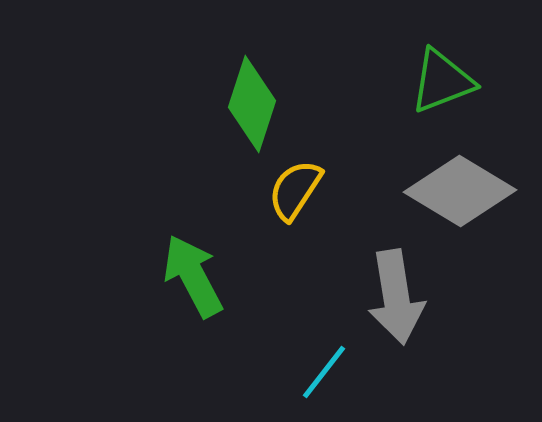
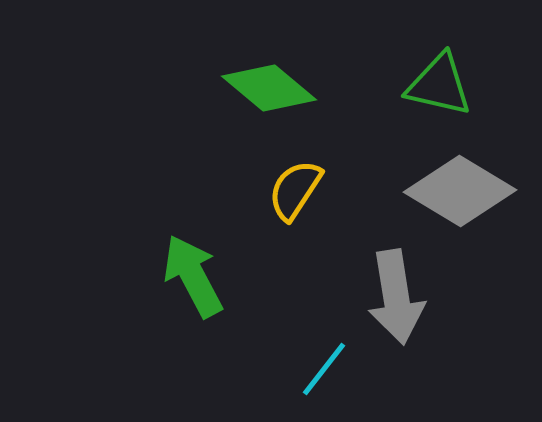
green triangle: moved 3 px left, 4 px down; rotated 34 degrees clockwise
green diamond: moved 17 px right, 16 px up; rotated 68 degrees counterclockwise
cyan line: moved 3 px up
